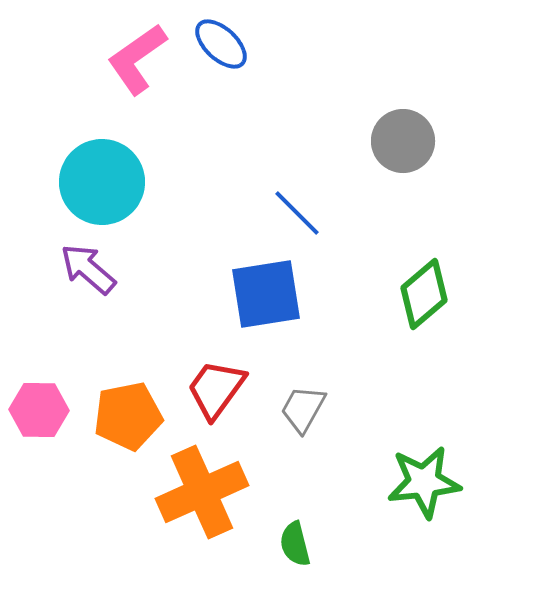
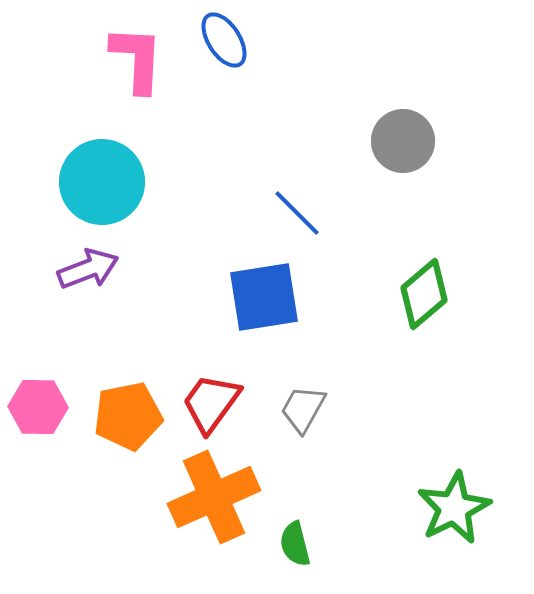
blue ellipse: moved 3 px right, 4 px up; rotated 14 degrees clockwise
pink L-shape: rotated 128 degrees clockwise
purple arrow: rotated 118 degrees clockwise
blue square: moved 2 px left, 3 px down
red trapezoid: moved 5 px left, 14 px down
pink hexagon: moved 1 px left, 3 px up
green star: moved 30 px right, 26 px down; rotated 20 degrees counterclockwise
orange cross: moved 12 px right, 5 px down
